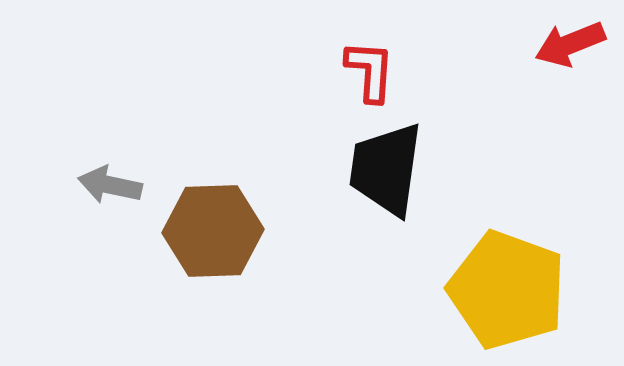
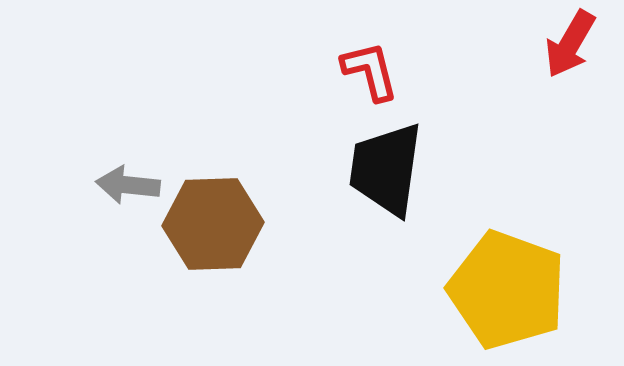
red arrow: rotated 38 degrees counterclockwise
red L-shape: rotated 18 degrees counterclockwise
gray arrow: moved 18 px right; rotated 6 degrees counterclockwise
brown hexagon: moved 7 px up
